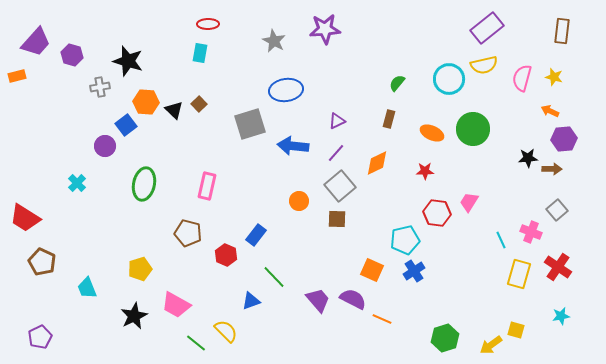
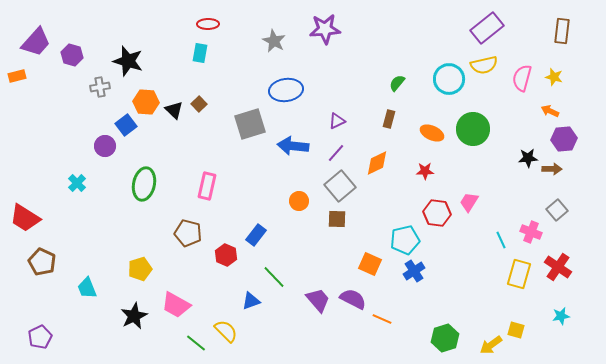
orange square at (372, 270): moved 2 px left, 6 px up
